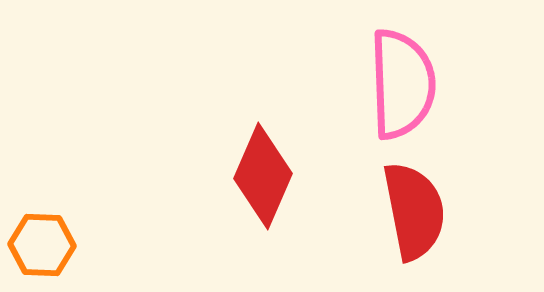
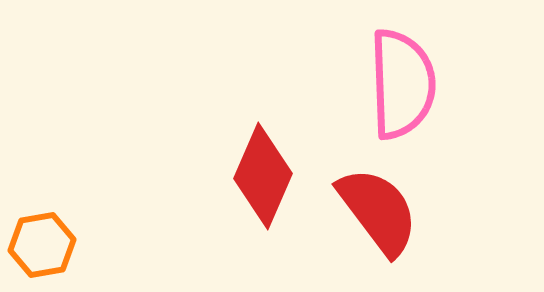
red semicircle: moved 36 px left; rotated 26 degrees counterclockwise
orange hexagon: rotated 12 degrees counterclockwise
